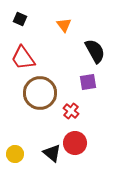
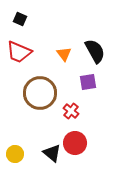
orange triangle: moved 29 px down
red trapezoid: moved 4 px left, 6 px up; rotated 32 degrees counterclockwise
